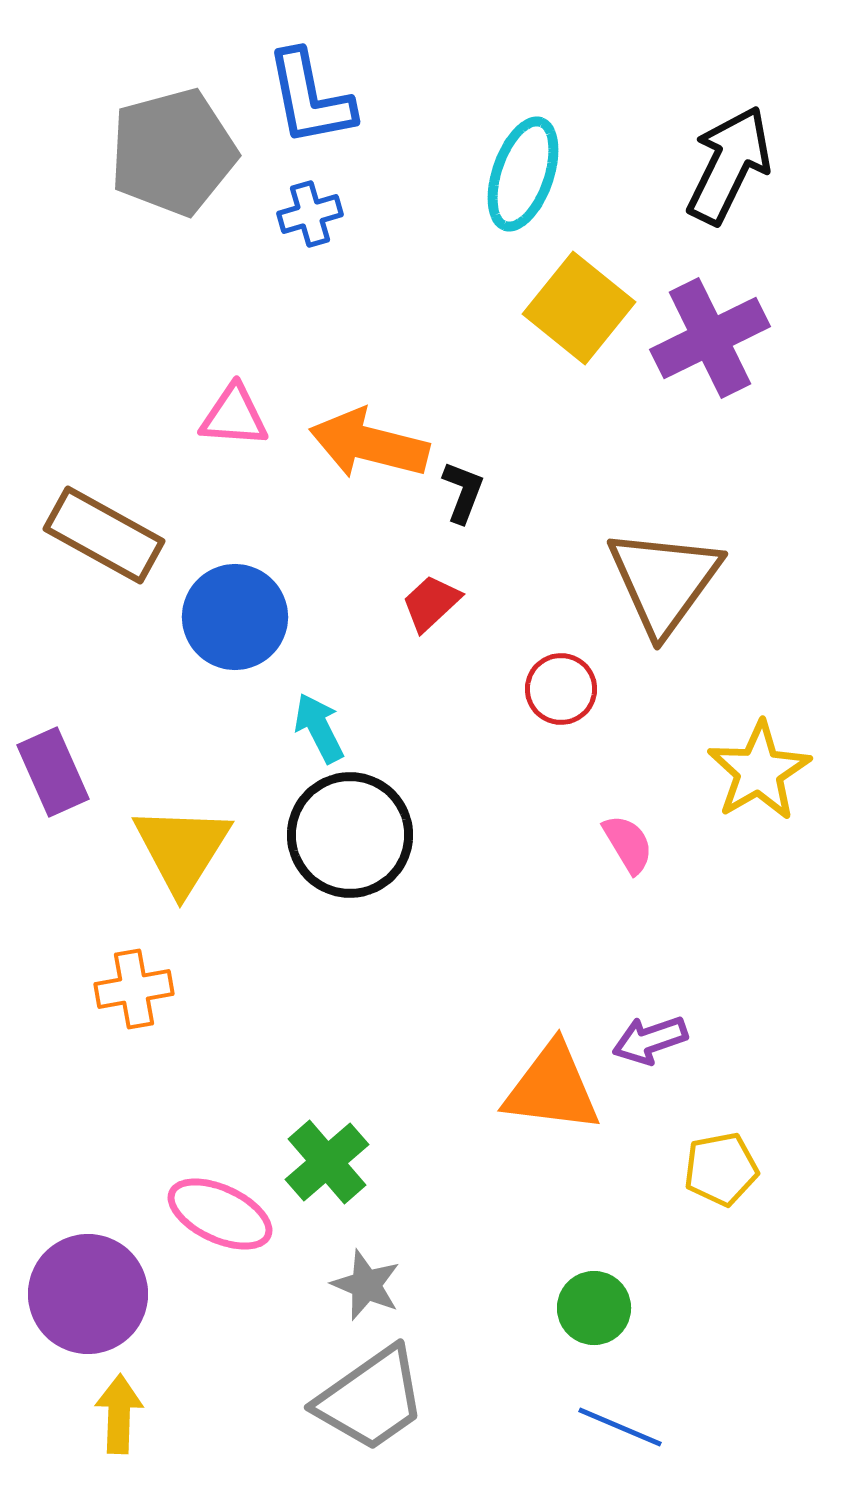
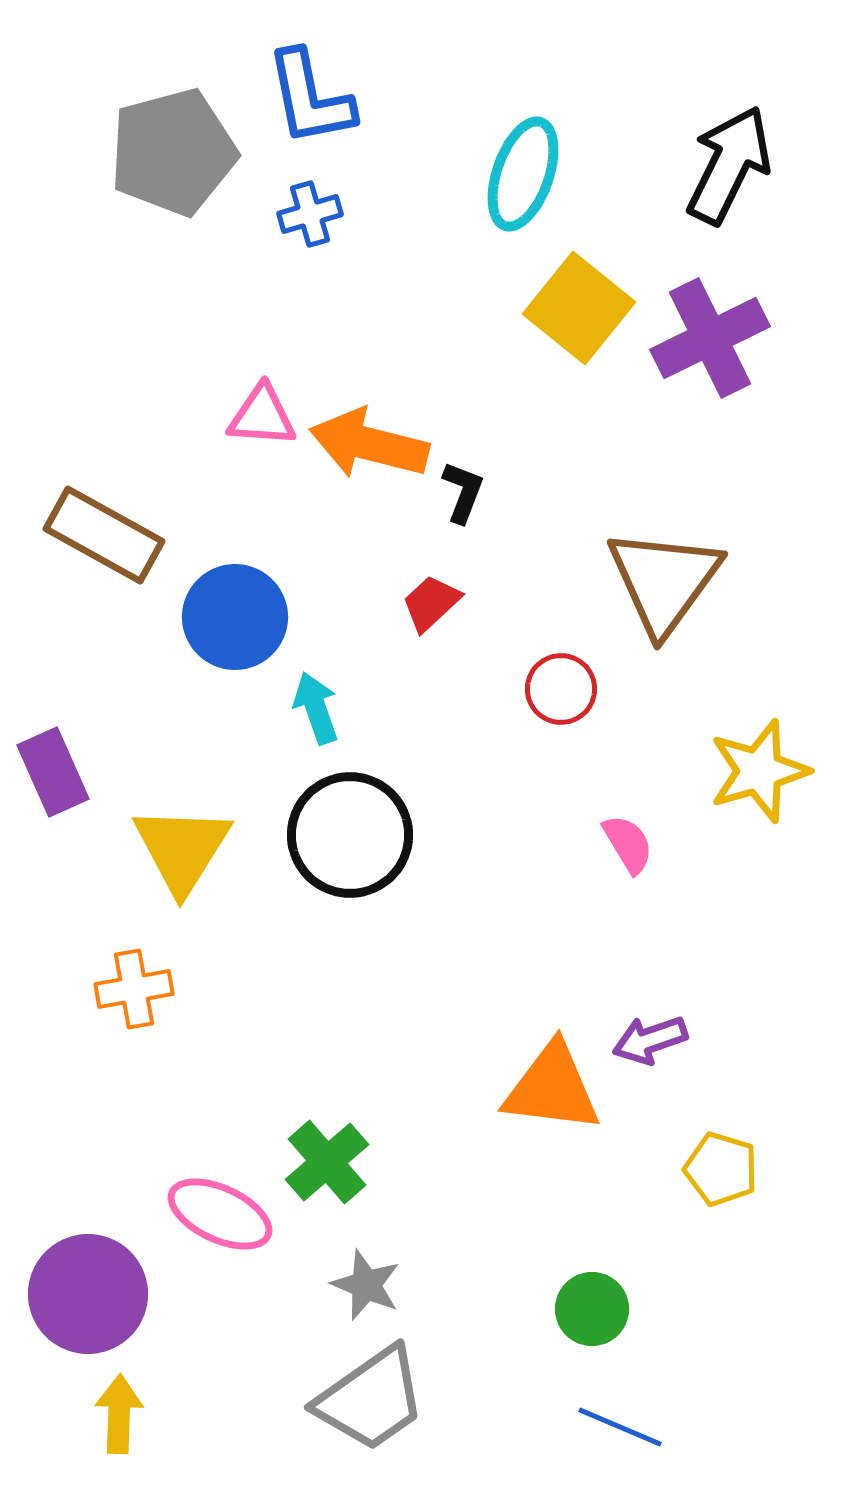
pink triangle: moved 28 px right
cyan arrow: moved 3 px left, 20 px up; rotated 8 degrees clockwise
yellow star: rotated 14 degrees clockwise
yellow pentagon: rotated 28 degrees clockwise
green circle: moved 2 px left, 1 px down
